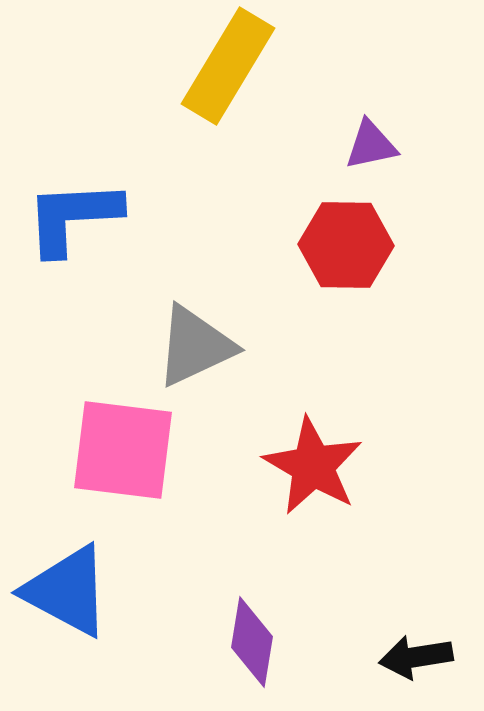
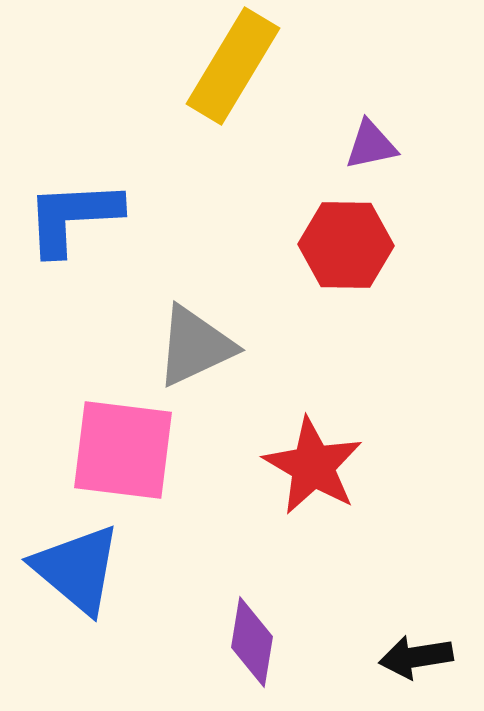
yellow rectangle: moved 5 px right
blue triangle: moved 10 px right, 22 px up; rotated 12 degrees clockwise
